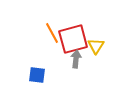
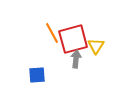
blue square: rotated 12 degrees counterclockwise
